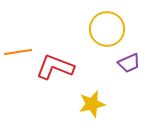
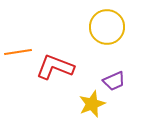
yellow circle: moved 2 px up
purple trapezoid: moved 15 px left, 18 px down
yellow star: rotated 8 degrees counterclockwise
